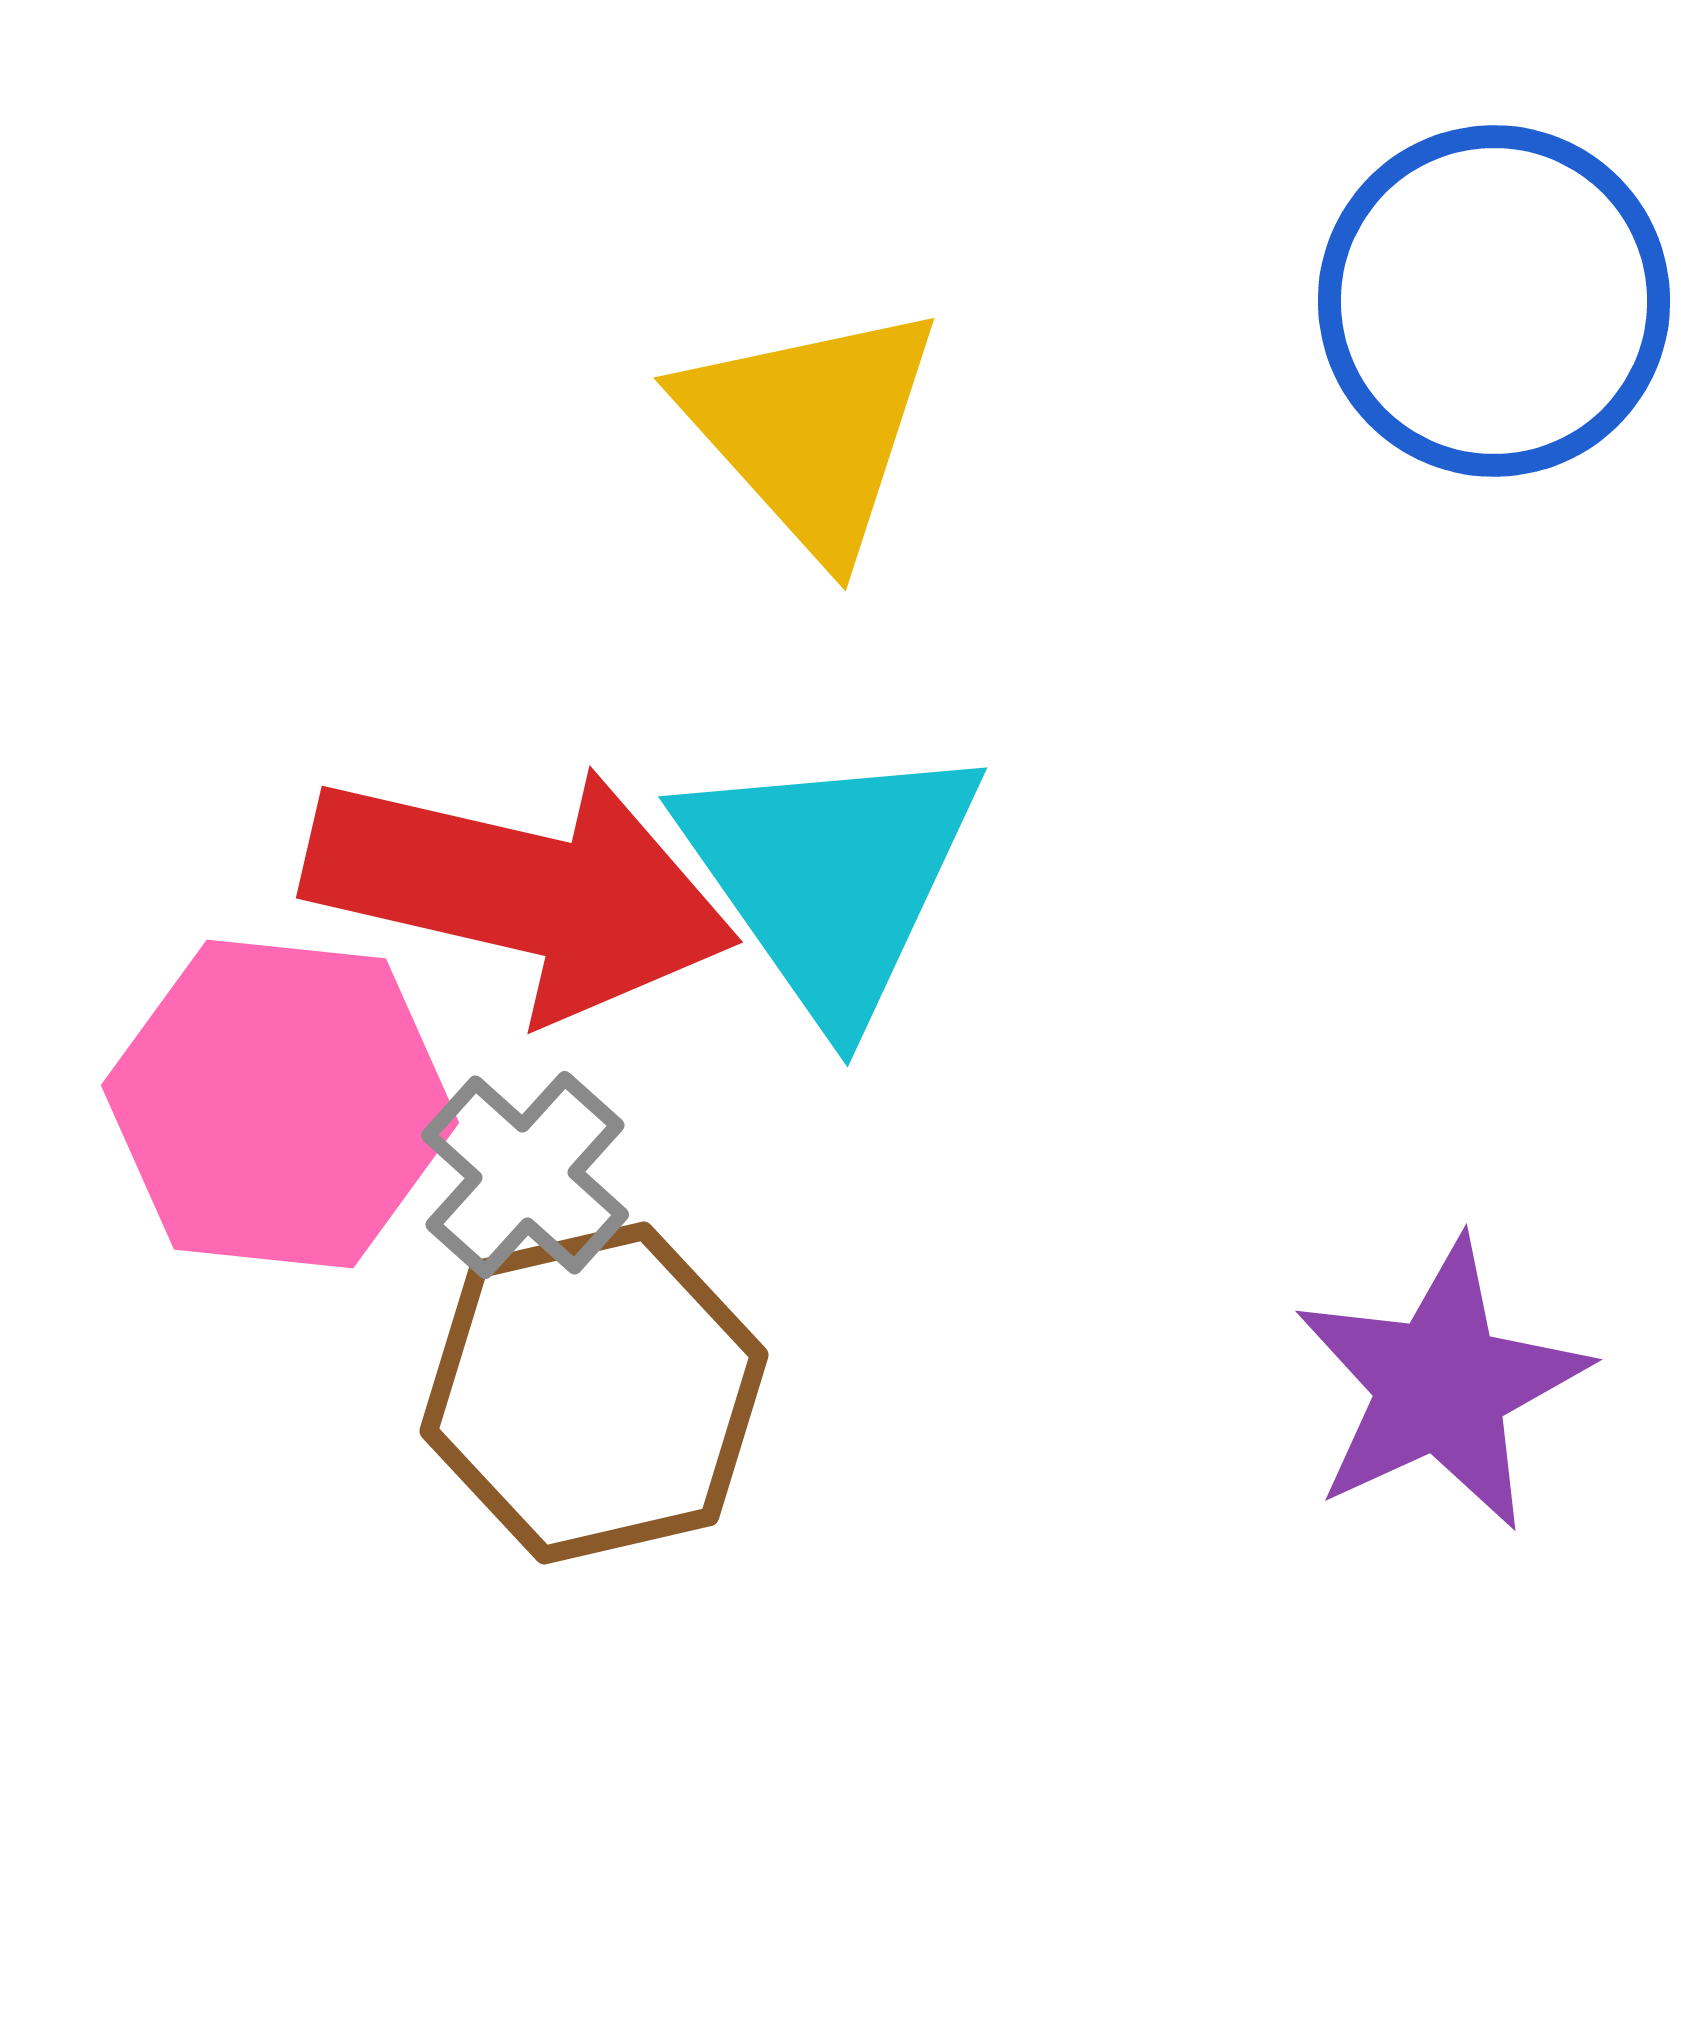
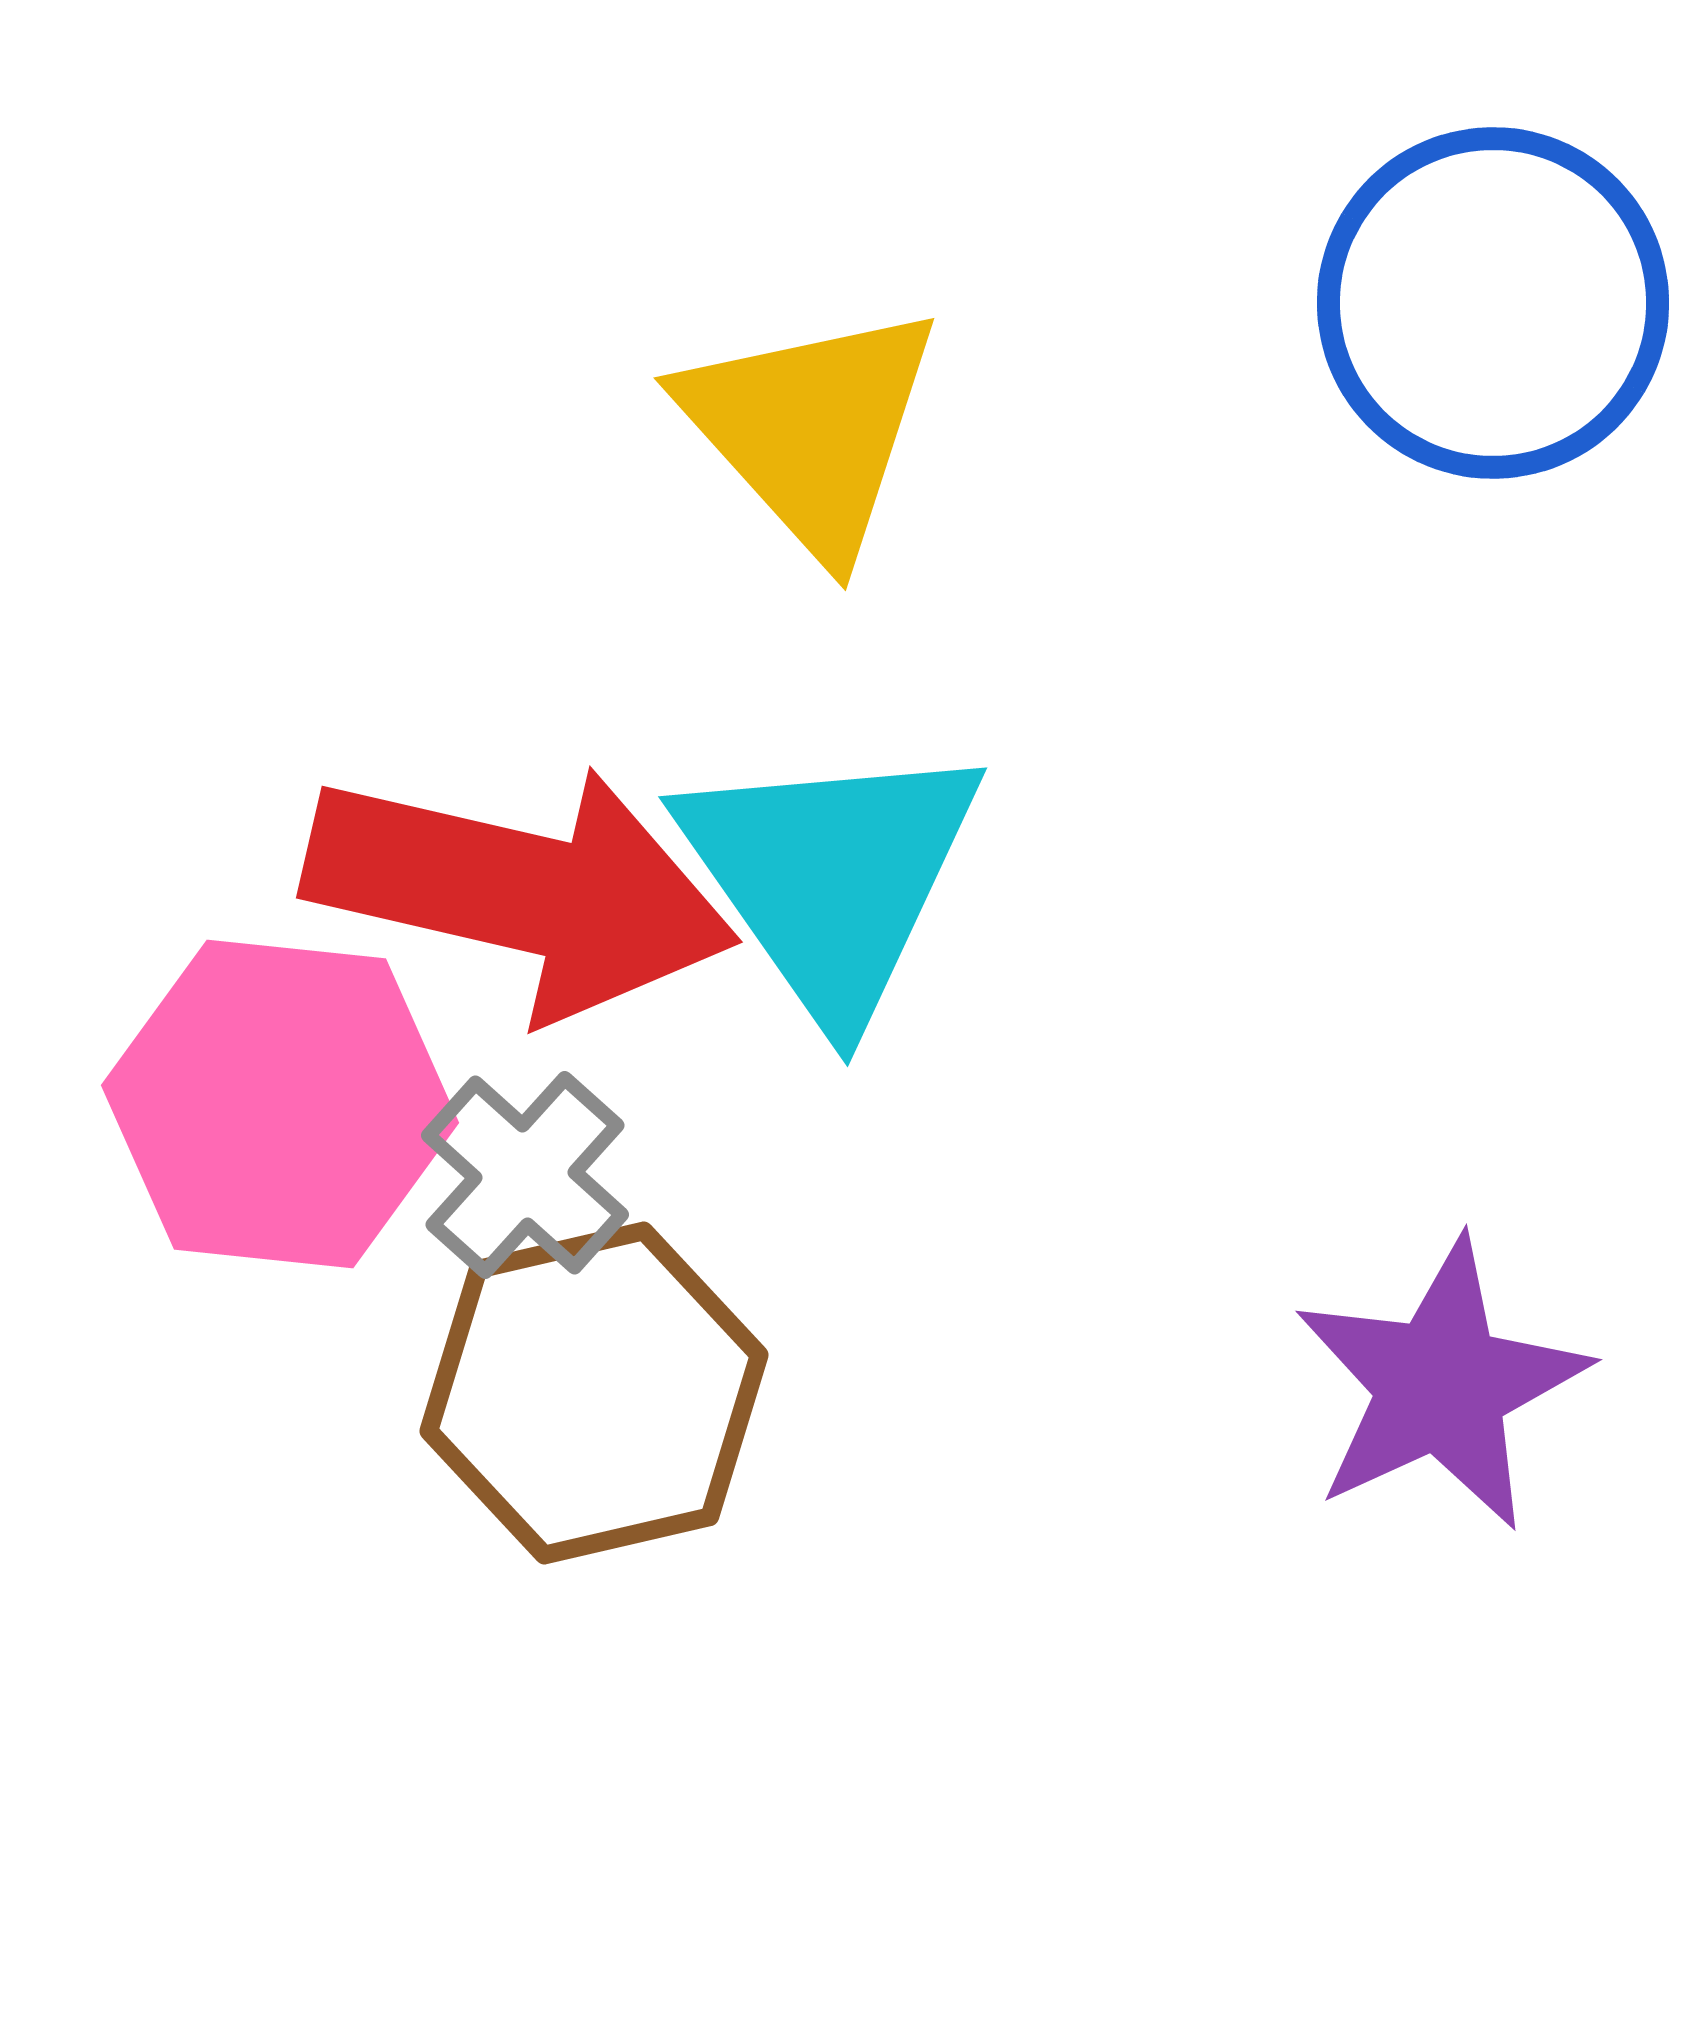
blue circle: moved 1 px left, 2 px down
